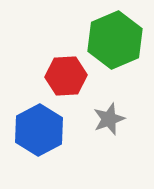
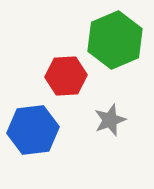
gray star: moved 1 px right, 1 px down
blue hexagon: moved 6 px left; rotated 21 degrees clockwise
